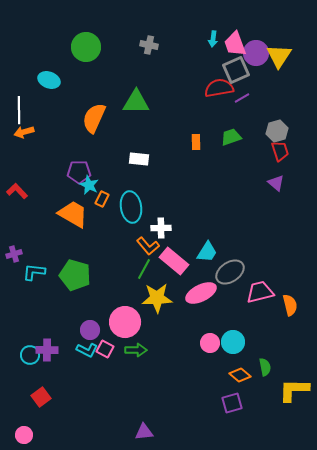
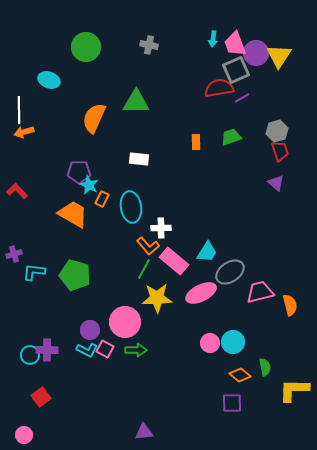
purple square at (232, 403): rotated 15 degrees clockwise
